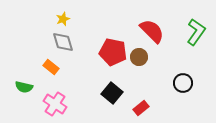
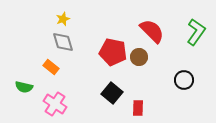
black circle: moved 1 px right, 3 px up
red rectangle: moved 3 px left; rotated 49 degrees counterclockwise
